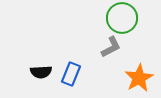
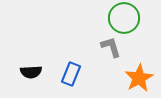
green circle: moved 2 px right
gray L-shape: rotated 80 degrees counterclockwise
black semicircle: moved 10 px left
